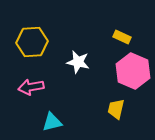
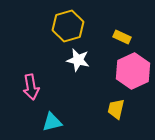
yellow hexagon: moved 36 px right, 16 px up; rotated 12 degrees counterclockwise
white star: moved 2 px up
pink hexagon: rotated 12 degrees clockwise
pink arrow: rotated 90 degrees counterclockwise
